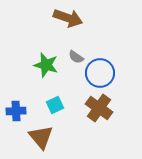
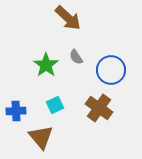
brown arrow: rotated 24 degrees clockwise
gray semicircle: rotated 21 degrees clockwise
green star: rotated 20 degrees clockwise
blue circle: moved 11 px right, 3 px up
